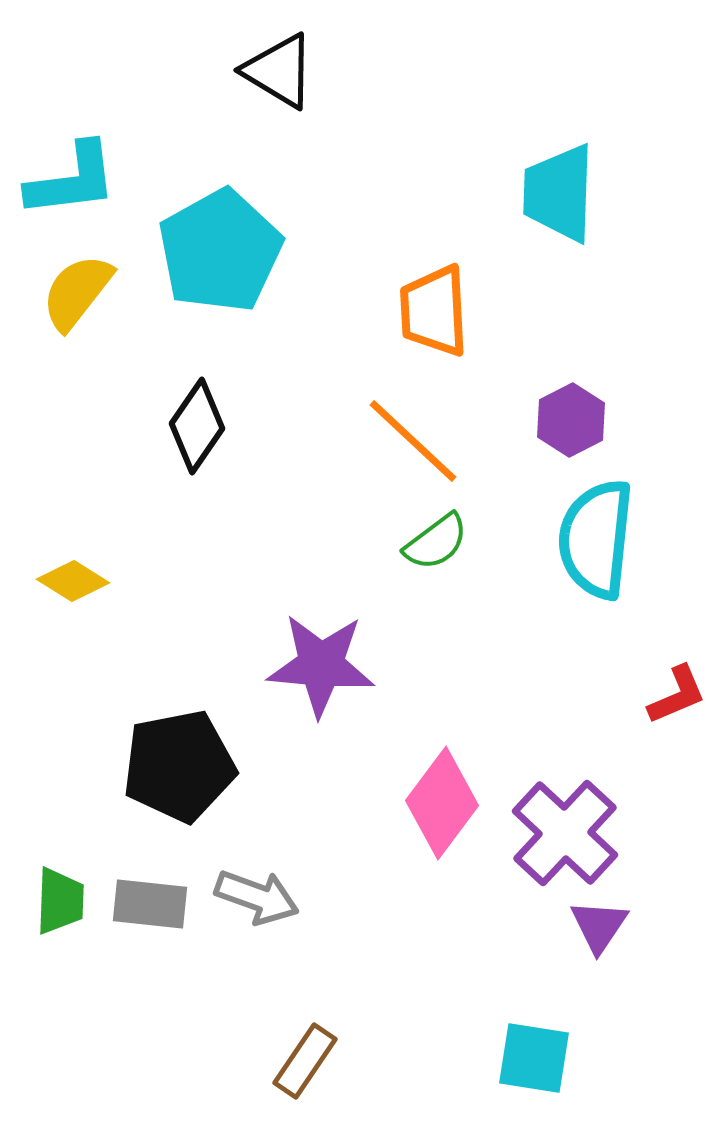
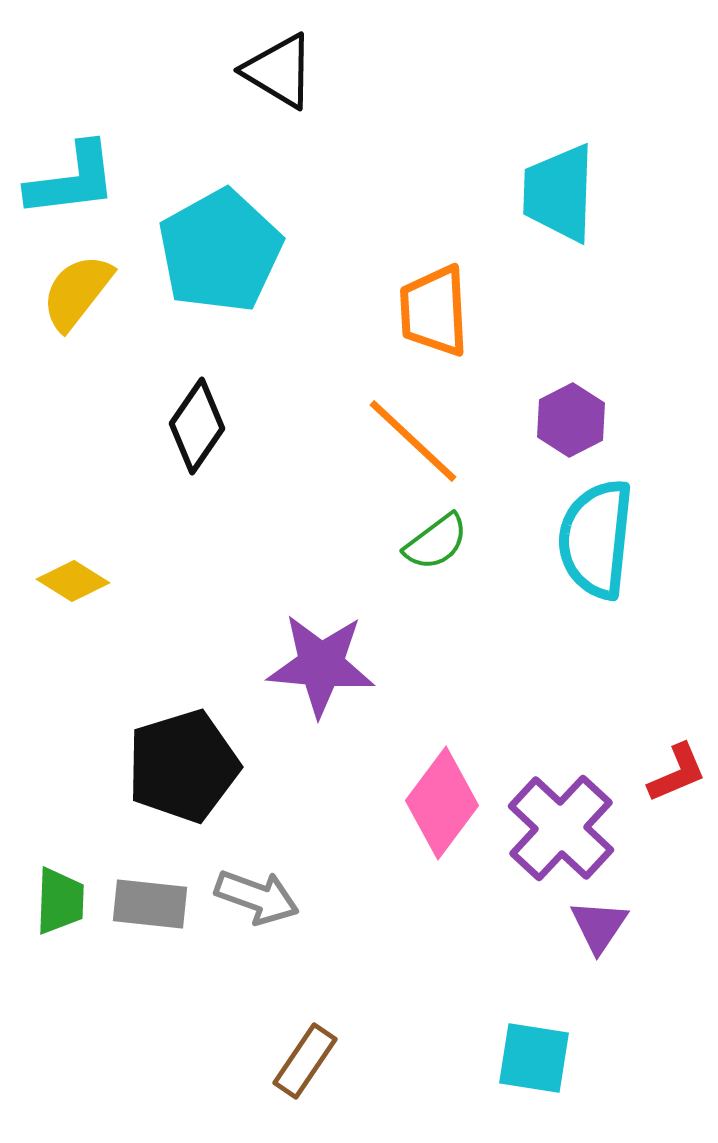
red L-shape: moved 78 px down
black pentagon: moved 4 px right; rotated 6 degrees counterclockwise
purple cross: moved 4 px left, 5 px up
